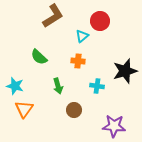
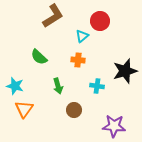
orange cross: moved 1 px up
